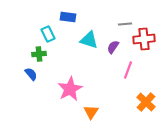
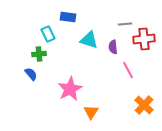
purple semicircle: rotated 40 degrees counterclockwise
pink line: rotated 48 degrees counterclockwise
orange cross: moved 2 px left, 3 px down
